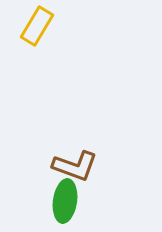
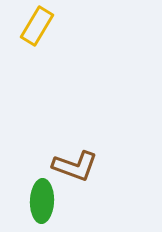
green ellipse: moved 23 px left; rotated 6 degrees counterclockwise
